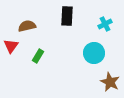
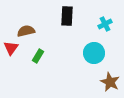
brown semicircle: moved 1 px left, 5 px down
red triangle: moved 2 px down
